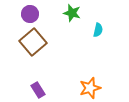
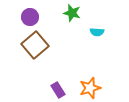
purple circle: moved 3 px down
cyan semicircle: moved 1 px left, 2 px down; rotated 80 degrees clockwise
brown square: moved 2 px right, 3 px down
purple rectangle: moved 20 px right
